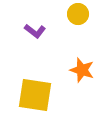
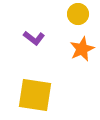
purple L-shape: moved 1 px left, 7 px down
orange star: moved 21 px up; rotated 30 degrees clockwise
